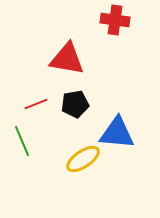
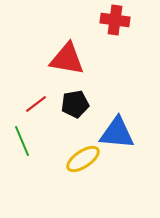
red line: rotated 15 degrees counterclockwise
